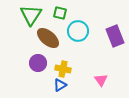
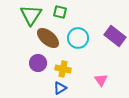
green square: moved 1 px up
cyan circle: moved 7 px down
purple rectangle: rotated 30 degrees counterclockwise
blue triangle: moved 3 px down
